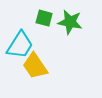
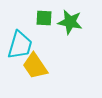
green square: rotated 12 degrees counterclockwise
cyan trapezoid: rotated 16 degrees counterclockwise
